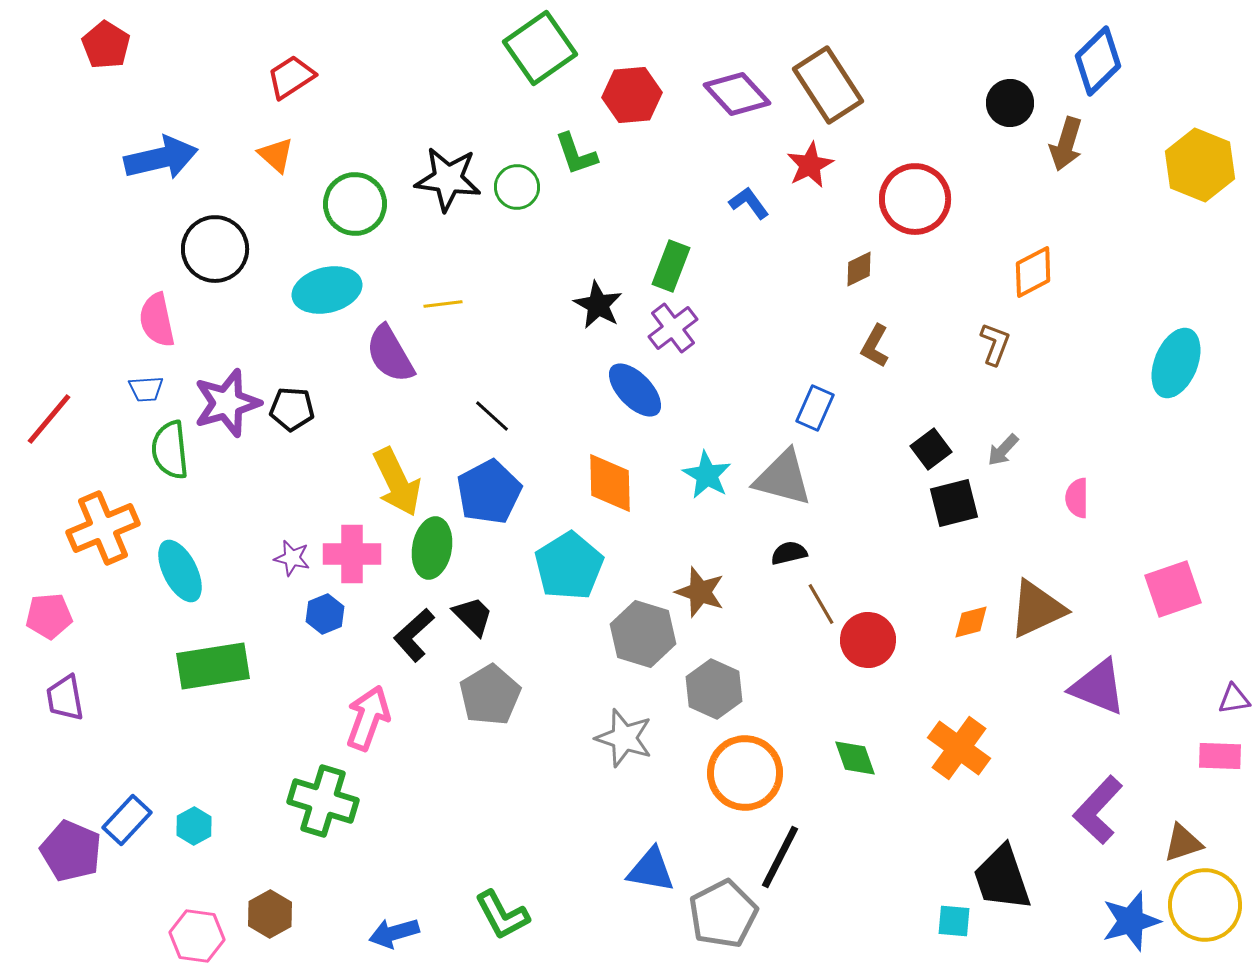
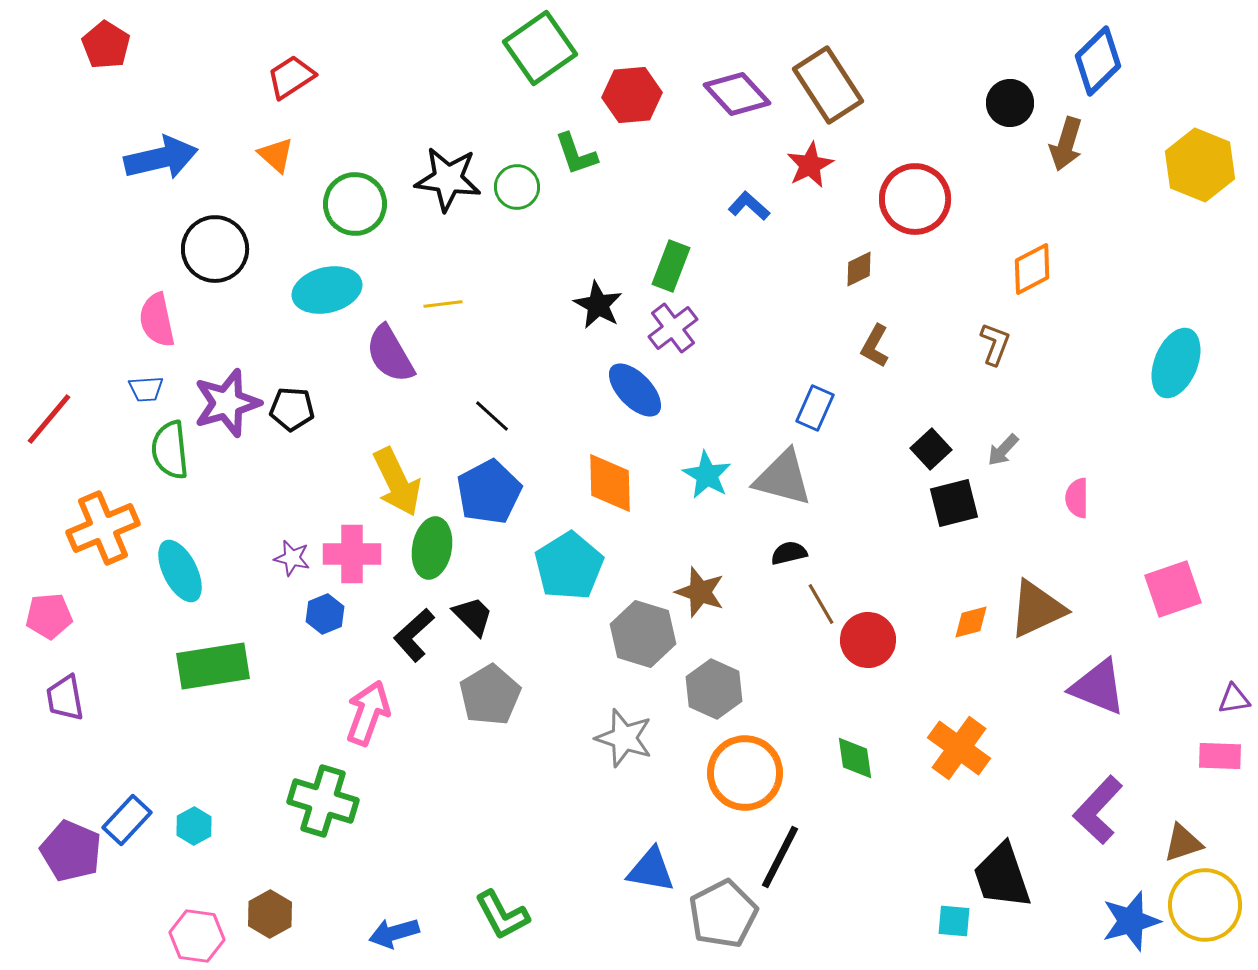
blue L-shape at (749, 203): moved 3 px down; rotated 12 degrees counterclockwise
orange diamond at (1033, 272): moved 1 px left, 3 px up
black square at (931, 449): rotated 6 degrees counterclockwise
pink arrow at (368, 718): moved 5 px up
green diamond at (855, 758): rotated 12 degrees clockwise
black trapezoid at (1002, 878): moved 2 px up
